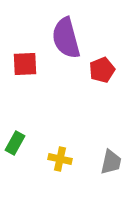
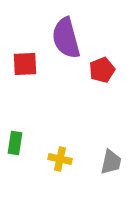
green rectangle: rotated 20 degrees counterclockwise
